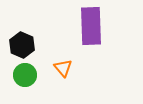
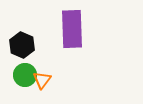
purple rectangle: moved 19 px left, 3 px down
orange triangle: moved 21 px left, 12 px down; rotated 18 degrees clockwise
